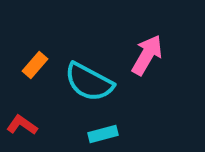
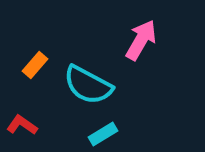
pink arrow: moved 6 px left, 15 px up
cyan semicircle: moved 1 px left, 3 px down
cyan rectangle: rotated 16 degrees counterclockwise
